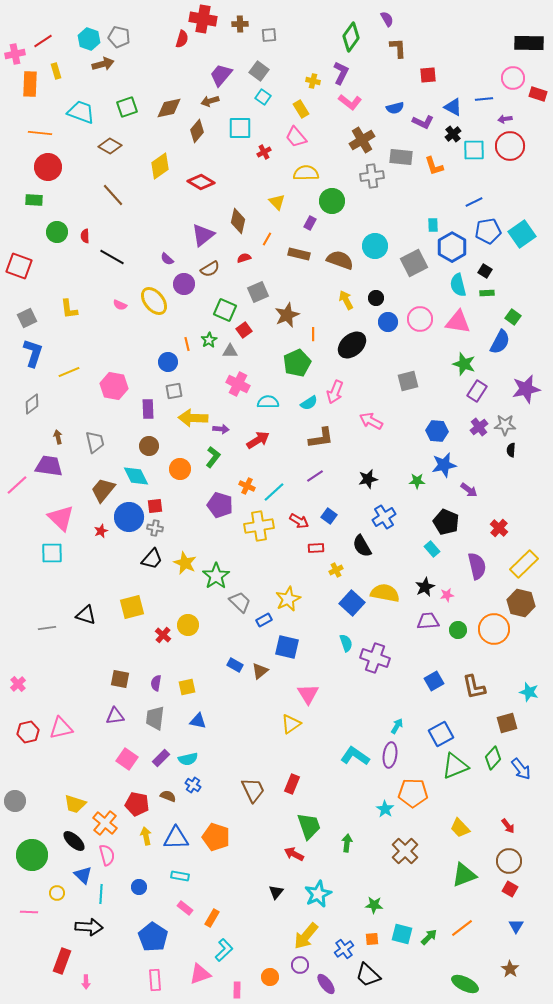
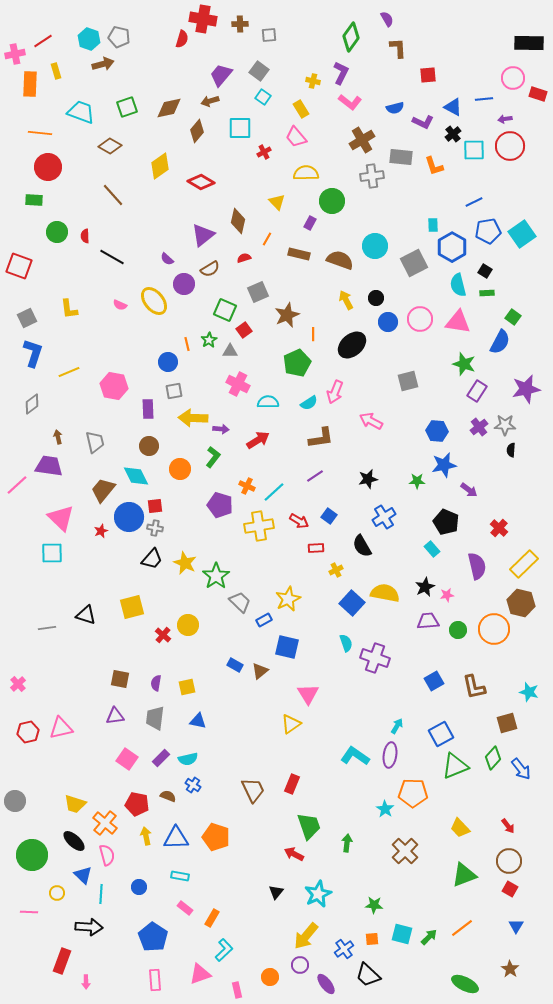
pink rectangle at (237, 990): rotated 14 degrees counterclockwise
